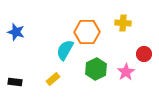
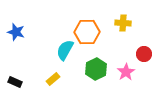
black rectangle: rotated 16 degrees clockwise
